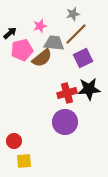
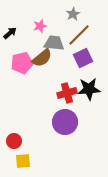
gray star: rotated 16 degrees counterclockwise
brown line: moved 3 px right, 1 px down
pink pentagon: moved 13 px down
yellow square: moved 1 px left
